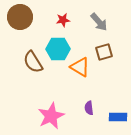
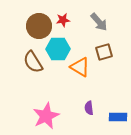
brown circle: moved 19 px right, 9 px down
pink star: moved 5 px left
